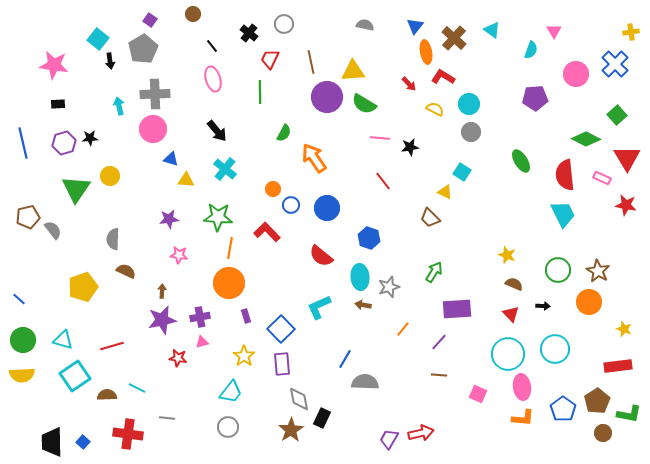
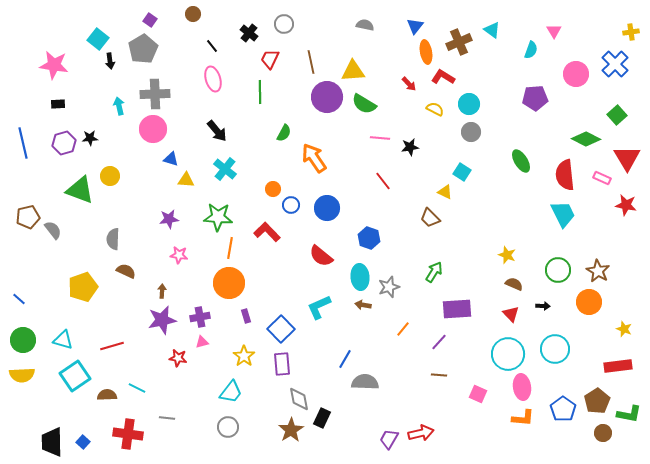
brown cross at (454, 38): moved 5 px right, 4 px down; rotated 25 degrees clockwise
green triangle at (76, 189): moved 4 px right, 1 px down; rotated 44 degrees counterclockwise
